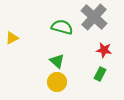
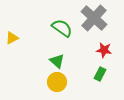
gray cross: moved 1 px down
green semicircle: moved 1 px down; rotated 20 degrees clockwise
